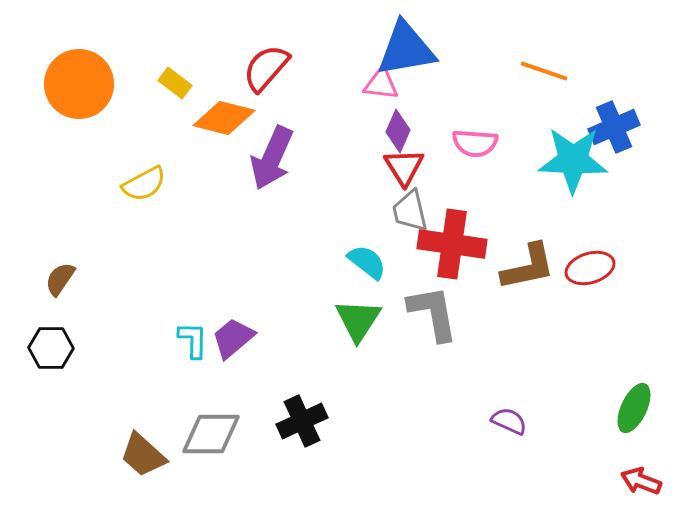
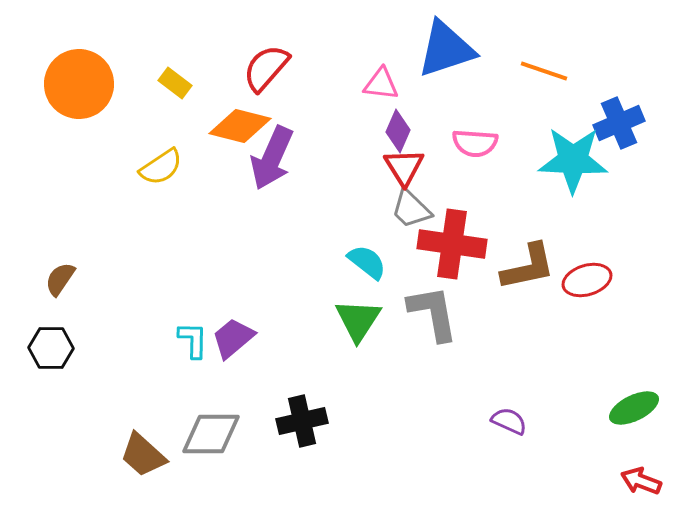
blue triangle: moved 40 px right; rotated 8 degrees counterclockwise
orange diamond: moved 16 px right, 8 px down
blue cross: moved 5 px right, 4 px up
yellow semicircle: moved 17 px right, 17 px up; rotated 6 degrees counterclockwise
gray trapezoid: moved 1 px right, 2 px up; rotated 33 degrees counterclockwise
red ellipse: moved 3 px left, 12 px down
green ellipse: rotated 39 degrees clockwise
black cross: rotated 12 degrees clockwise
